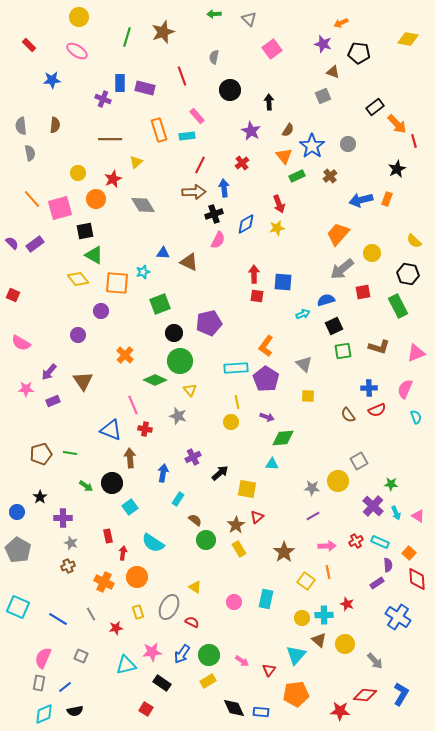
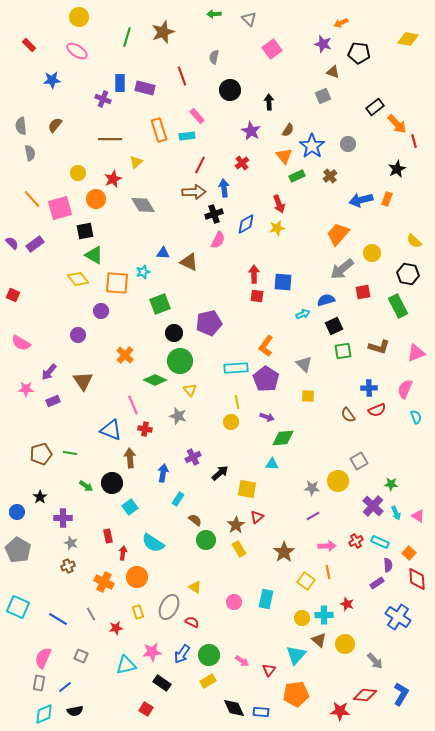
brown semicircle at (55, 125): rotated 147 degrees counterclockwise
